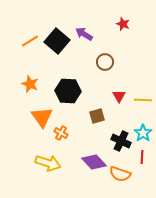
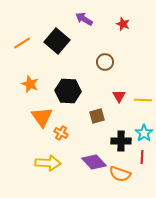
purple arrow: moved 15 px up
orange line: moved 8 px left, 2 px down
cyan star: moved 1 px right
black cross: rotated 24 degrees counterclockwise
yellow arrow: rotated 15 degrees counterclockwise
